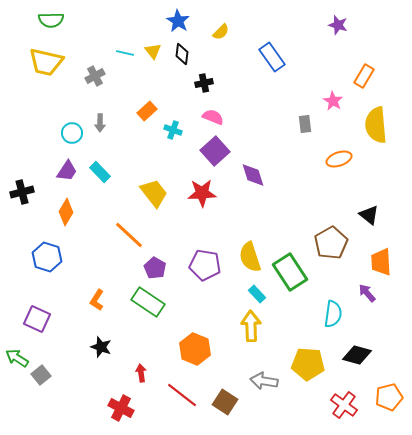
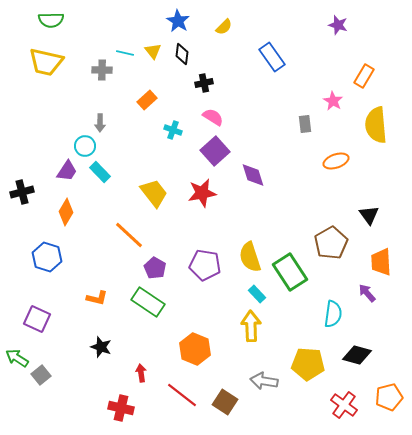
yellow semicircle at (221, 32): moved 3 px right, 5 px up
gray cross at (95, 76): moved 7 px right, 6 px up; rotated 30 degrees clockwise
orange rectangle at (147, 111): moved 11 px up
pink semicircle at (213, 117): rotated 10 degrees clockwise
cyan circle at (72, 133): moved 13 px right, 13 px down
orange ellipse at (339, 159): moved 3 px left, 2 px down
red star at (202, 193): rotated 8 degrees counterclockwise
black triangle at (369, 215): rotated 15 degrees clockwise
orange L-shape at (97, 300): moved 2 px up; rotated 110 degrees counterclockwise
red cross at (121, 408): rotated 15 degrees counterclockwise
